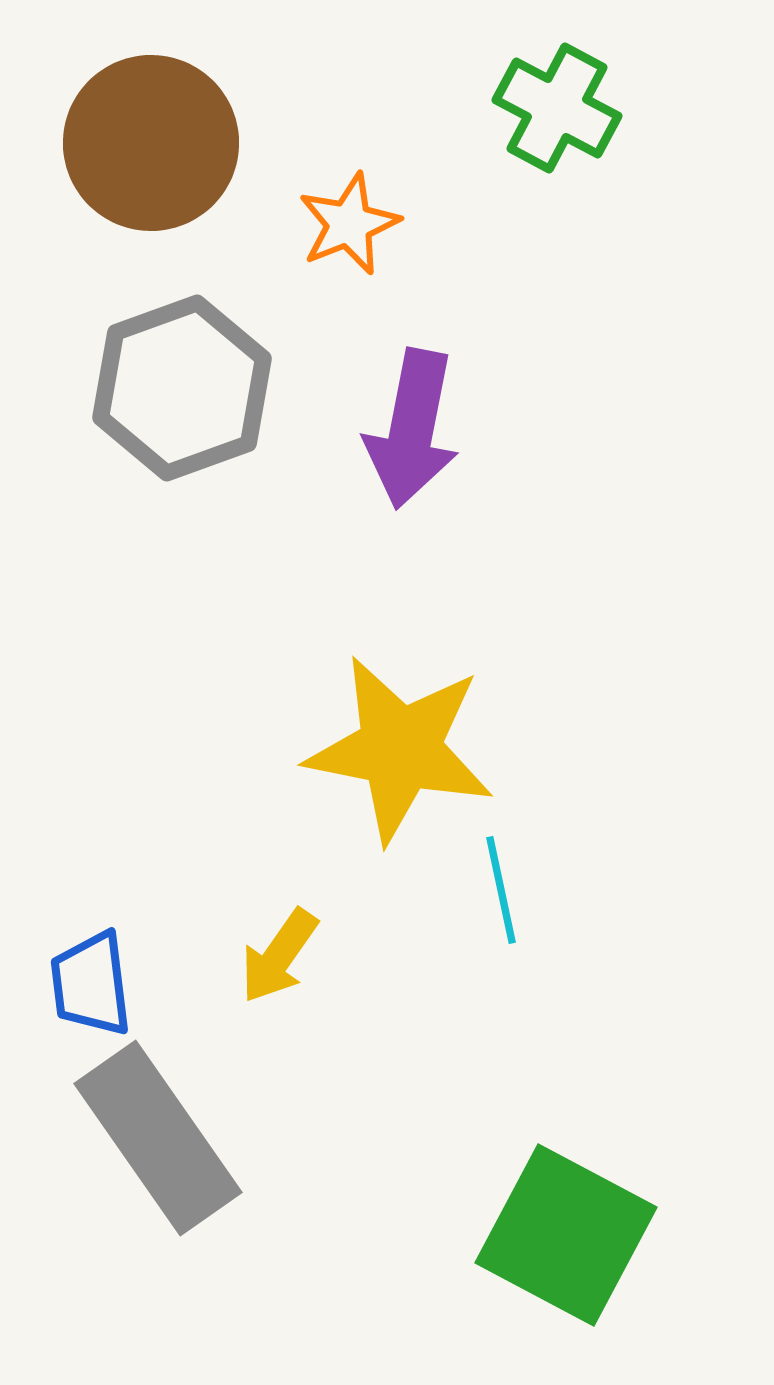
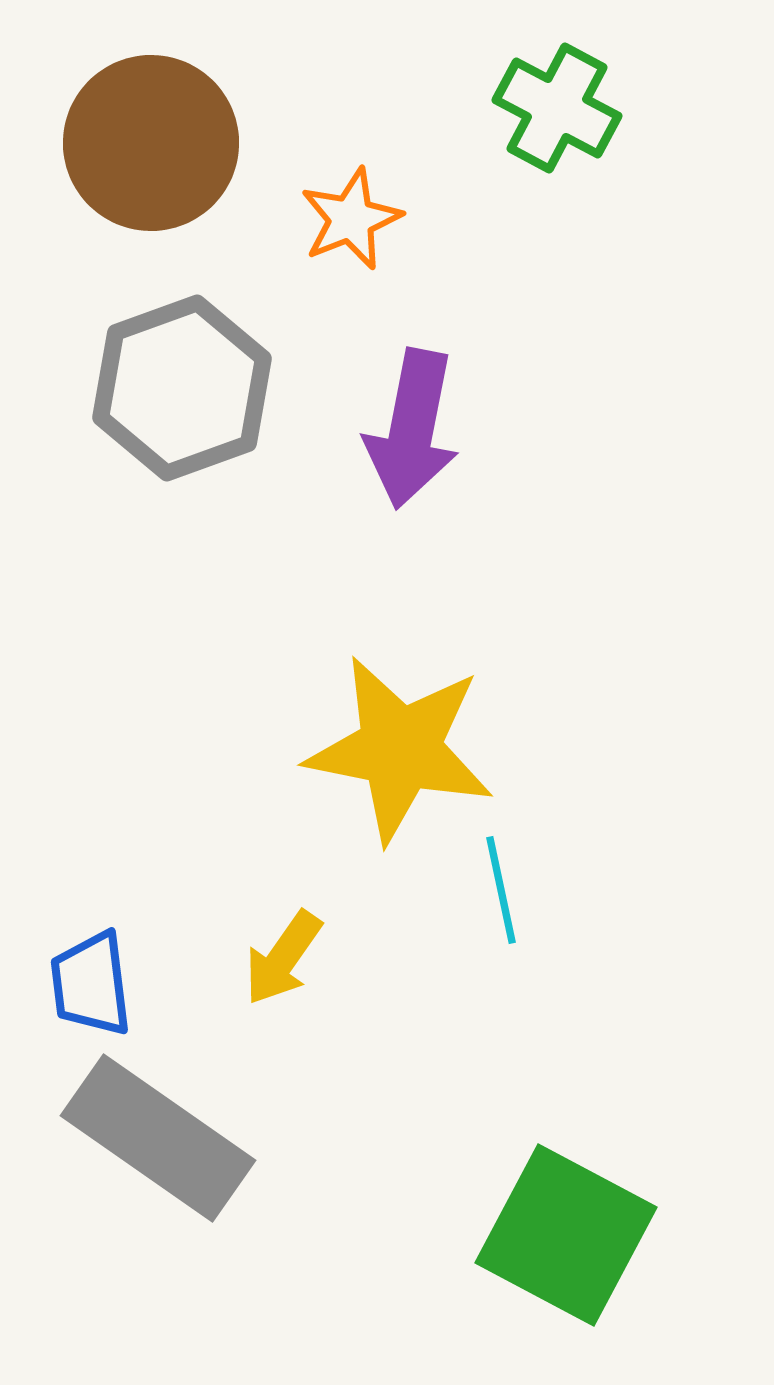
orange star: moved 2 px right, 5 px up
yellow arrow: moved 4 px right, 2 px down
gray rectangle: rotated 20 degrees counterclockwise
